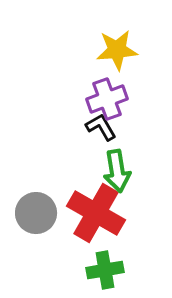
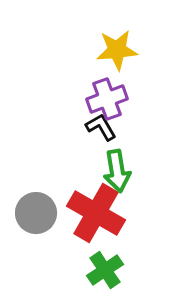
green cross: rotated 24 degrees counterclockwise
